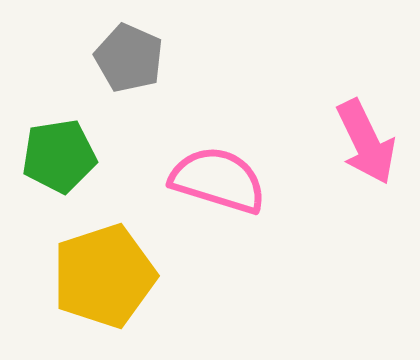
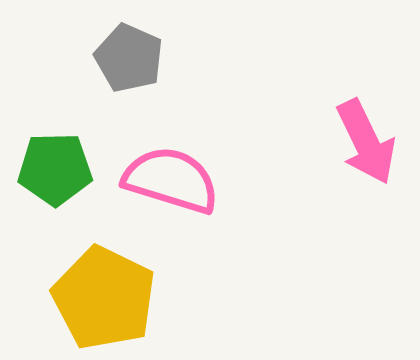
green pentagon: moved 4 px left, 13 px down; rotated 8 degrees clockwise
pink semicircle: moved 47 px left
yellow pentagon: moved 22 px down; rotated 28 degrees counterclockwise
